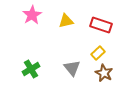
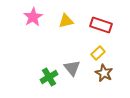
pink star: moved 1 px right, 2 px down
green cross: moved 18 px right, 8 px down
